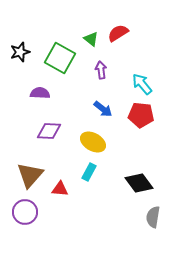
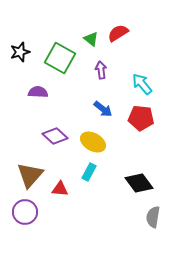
purple semicircle: moved 2 px left, 1 px up
red pentagon: moved 3 px down
purple diamond: moved 6 px right, 5 px down; rotated 40 degrees clockwise
